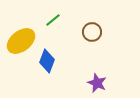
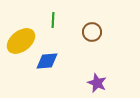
green line: rotated 49 degrees counterclockwise
blue diamond: rotated 65 degrees clockwise
